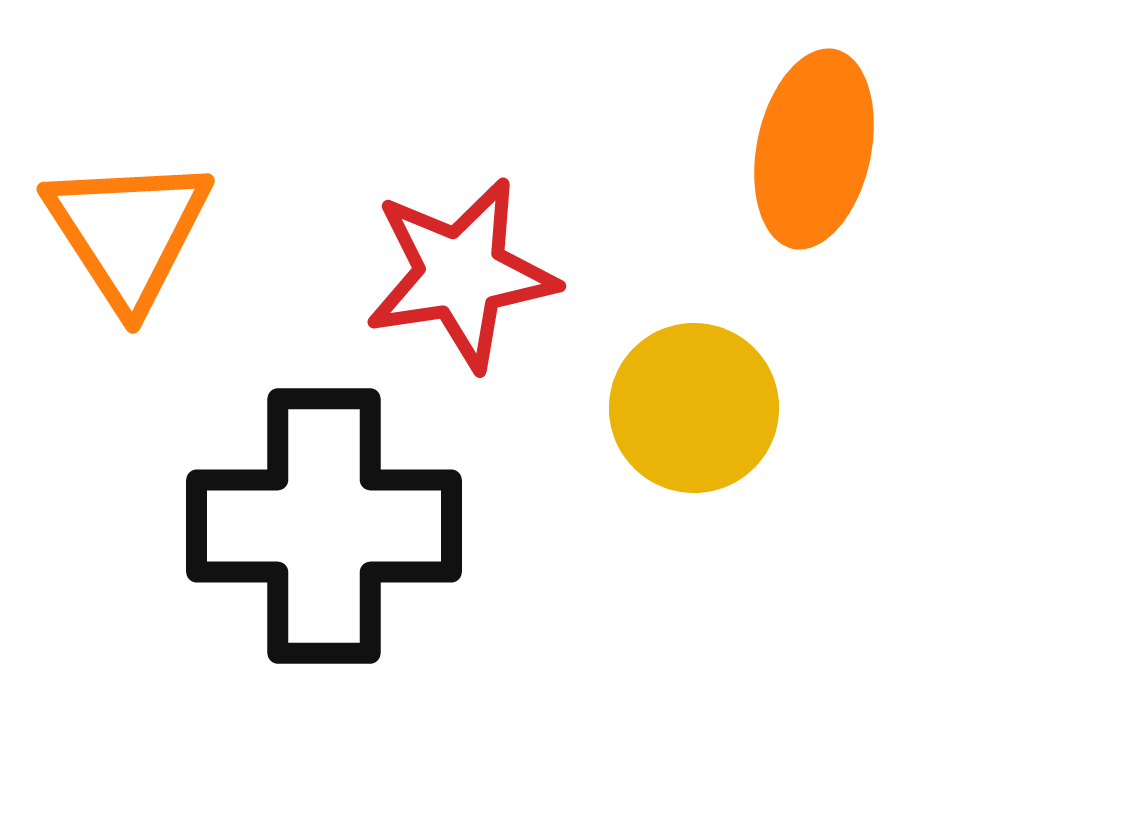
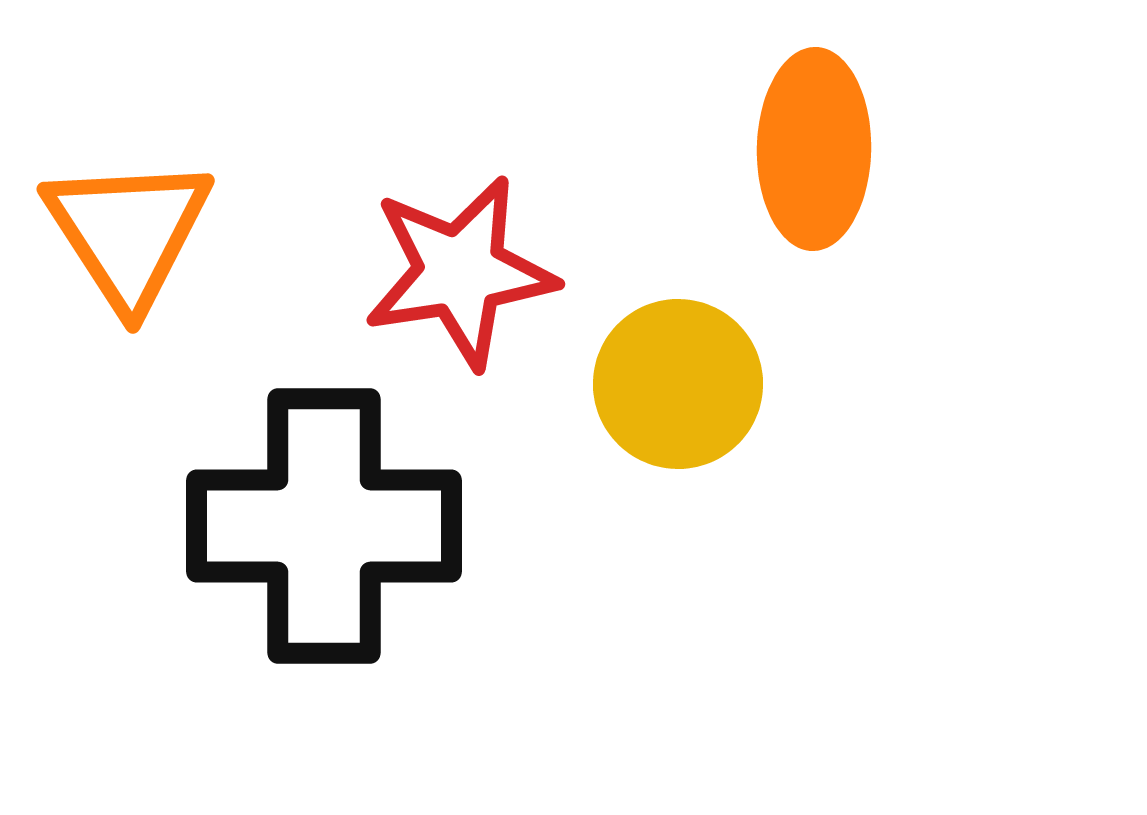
orange ellipse: rotated 11 degrees counterclockwise
red star: moved 1 px left, 2 px up
yellow circle: moved 16 px left, 24 px up
